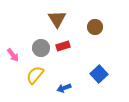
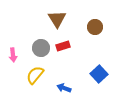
pink arrow: rotated 32 degrees clockwise
blue arrow: rotated 40 degrees clockwise
